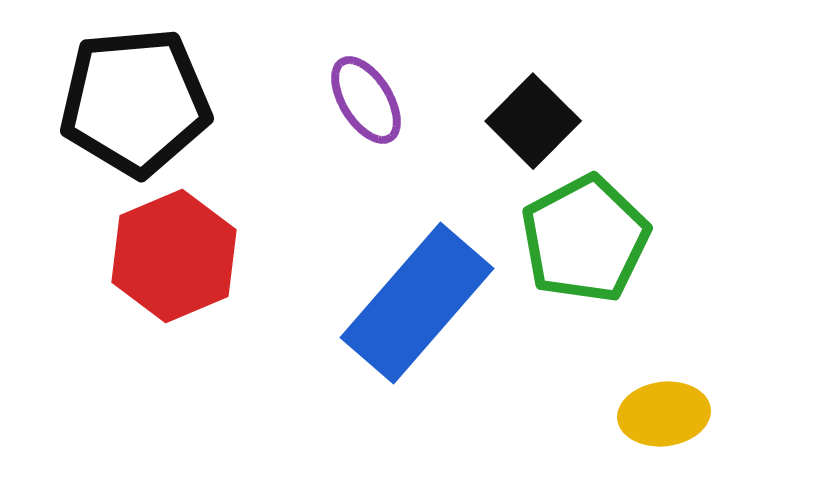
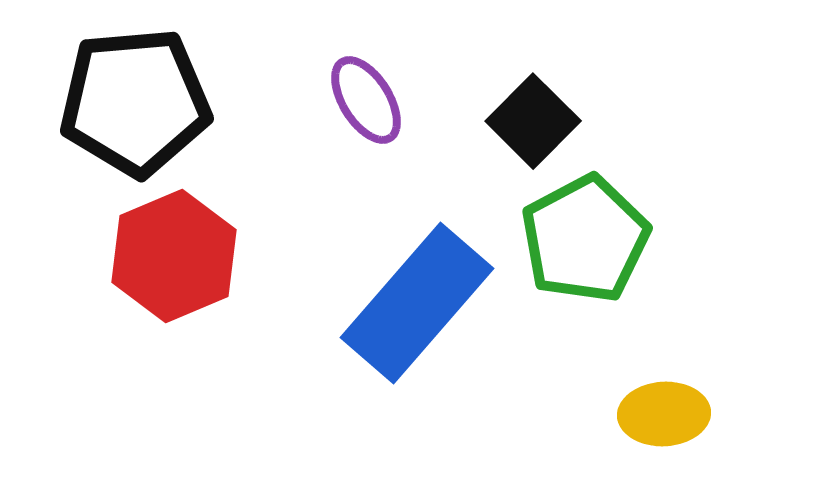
yellow ellipse: rotated 4 degrees clockwise
